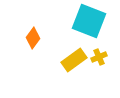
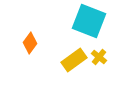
orange diamond: moved 3 px left, 5 px down
yellow cross: rotated 28 degrees counterclockwise
